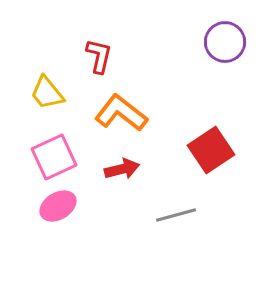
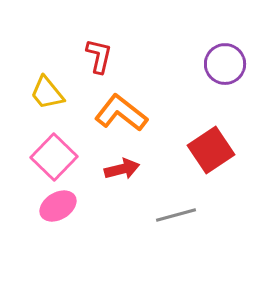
purple circle: moved 22 px down
pink square: rotated 21 degrees counterclockwise
